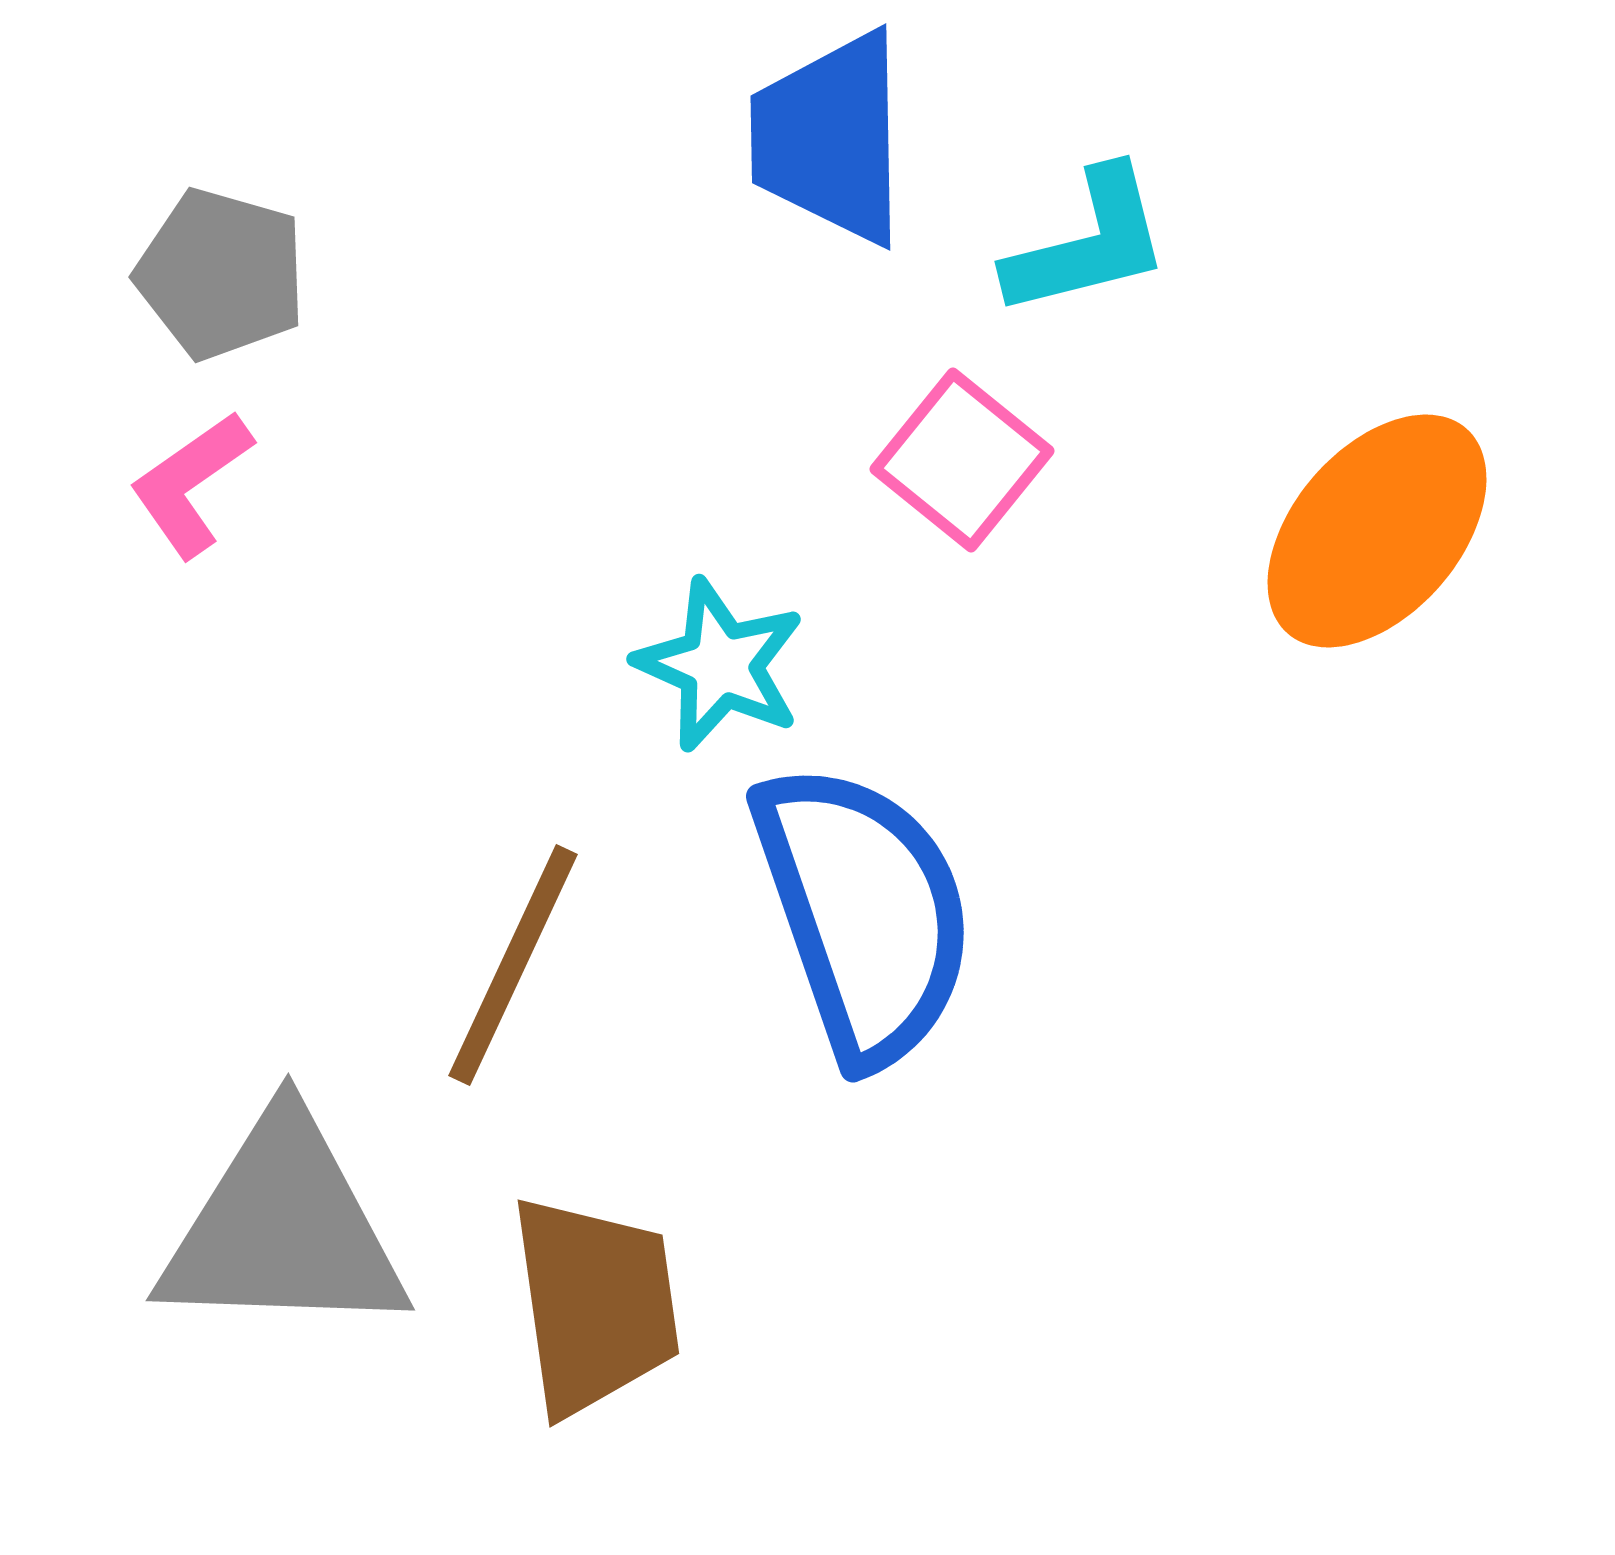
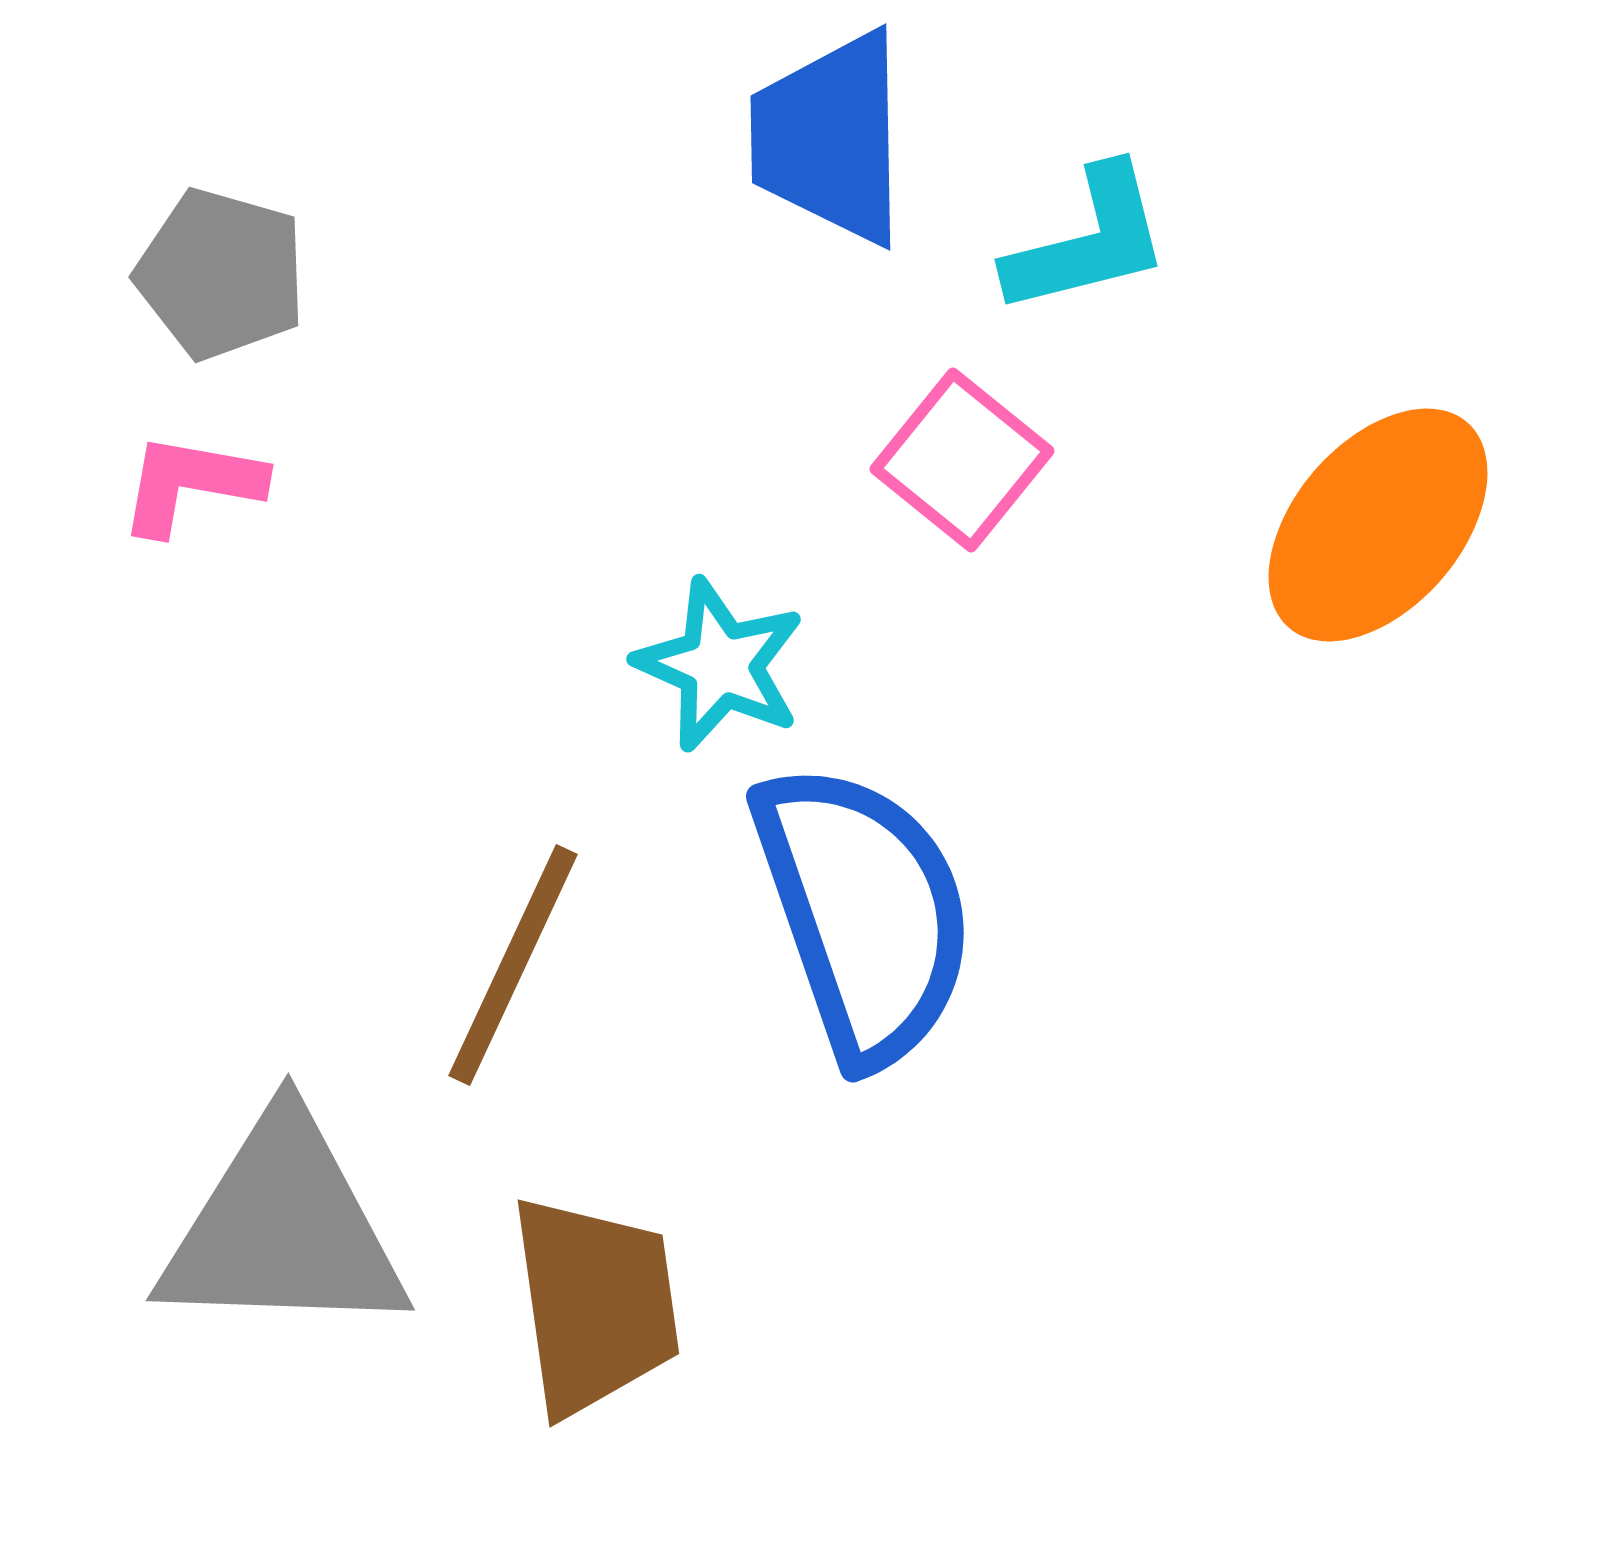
cyan L-shape: moved 2 px up
pink L-shape: rotated 45 degrees clockwise
orange ellipse: moved 1 px right, 6 px up
